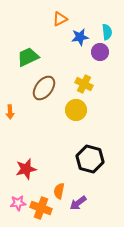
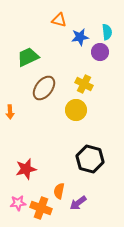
orange triangle: moved 1 px left, 1 px down; rotated 42 degrees clockwise
